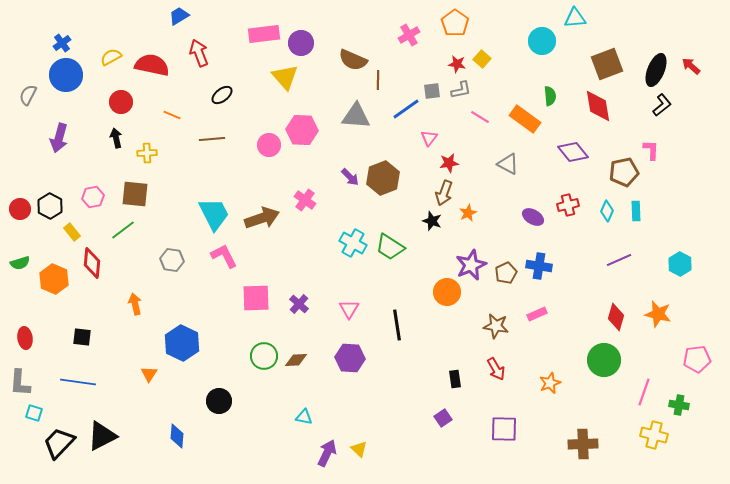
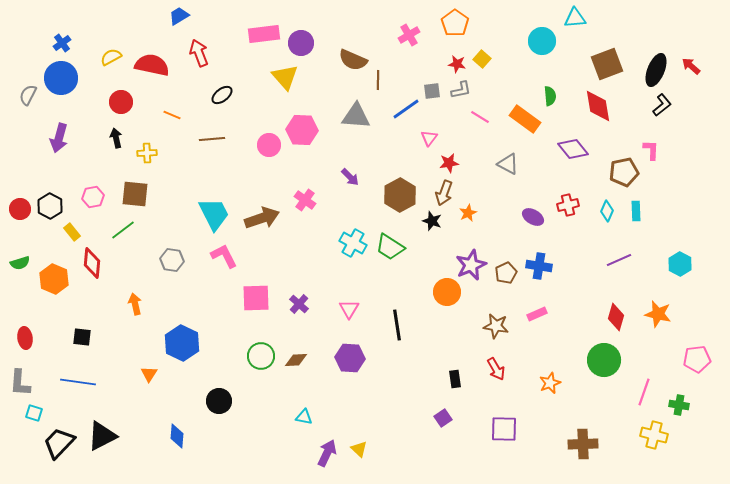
blue circle at (66, 75): moved 5 px left, 3 px down
purple diamond at (573, 152): moved 3 px up
brown hexagon at (383, 178): moved 17 px right, 17 px down; rotated 8 degrees counterclockwise
green circle at (264, 356): moved 3 px left
